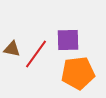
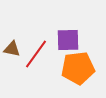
orange pentagon: moved 5 px up
